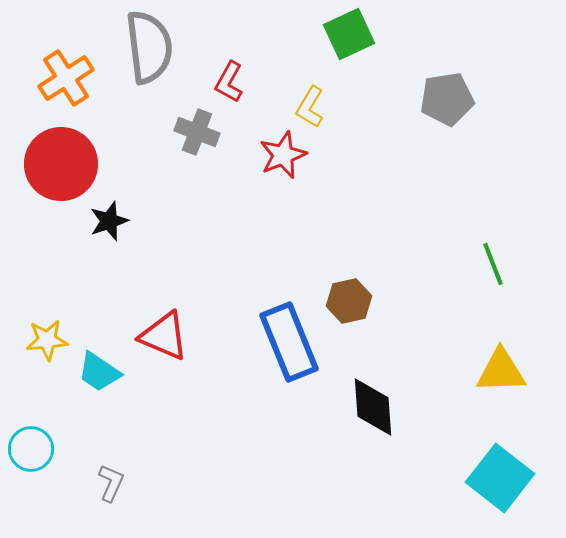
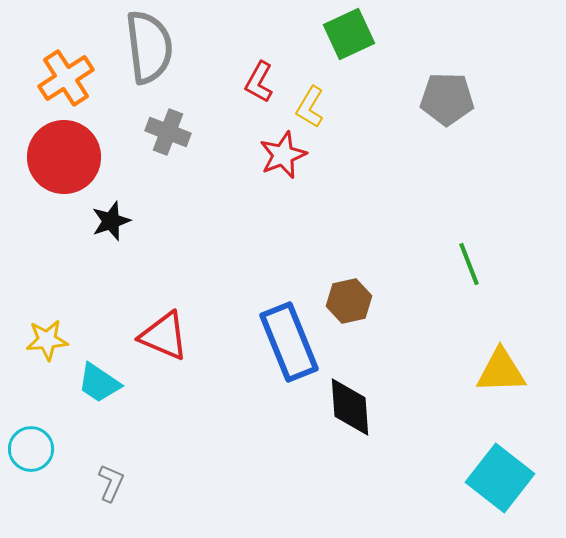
red L-shape: moved 30 px right
gray pentagon: rotated 10 degrees clockwise
gray cross: moved 29 px left
red circle: moved 3 px right, 7 px up
black star: moved 2 px right
green line: moved 24 px left
cyan trapezoid: moved 11 px down
black diamond: moved 23 px left
